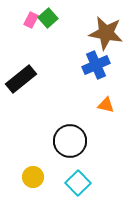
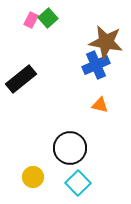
brown star: moved 9 px down
orange triangle: moved 6 px left
black circle: moved 7 px down
